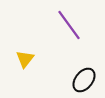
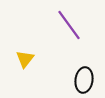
black ellipse: rotated 30 degrees counterclockwise
